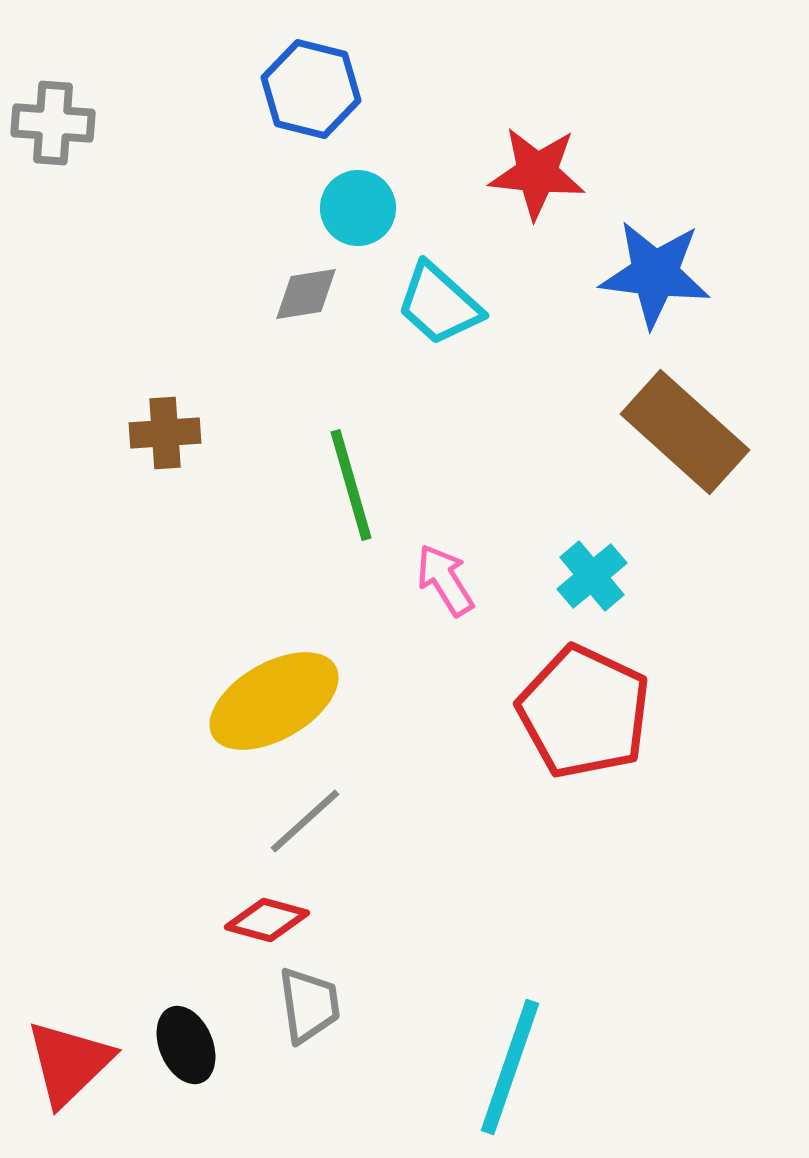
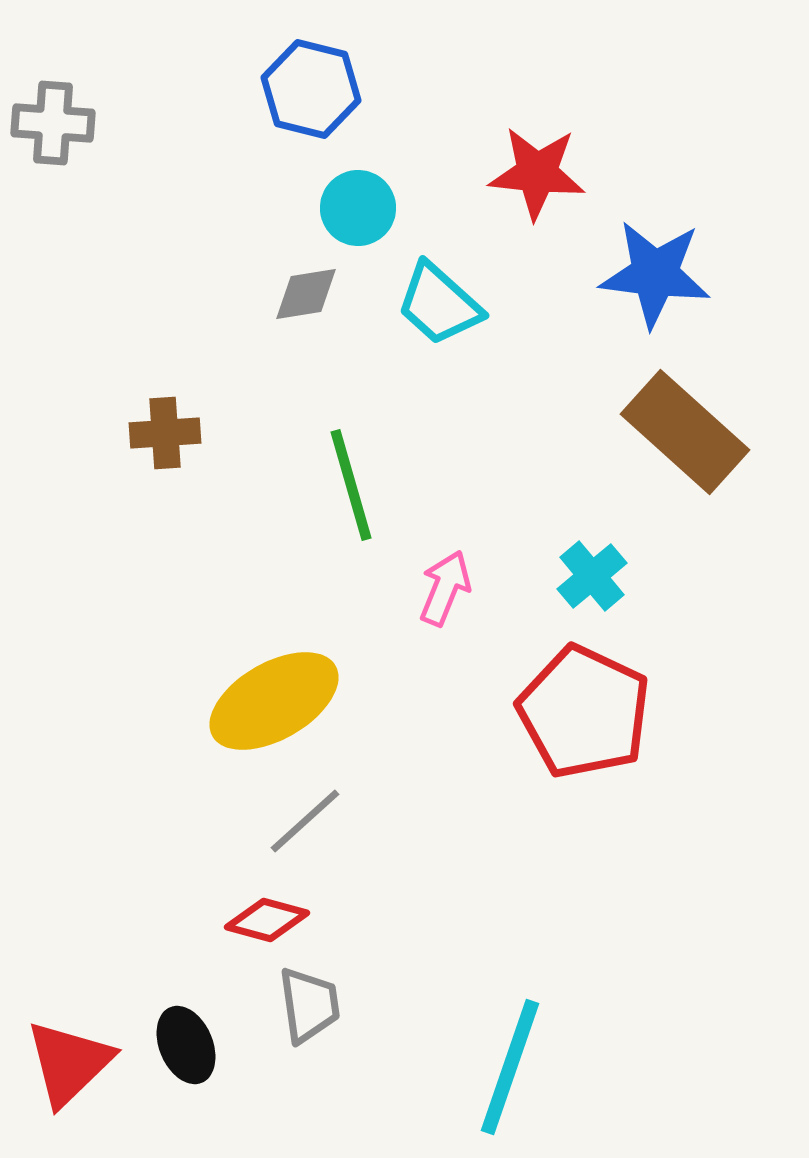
pink arrow: moved 8 px down; rotated 54 degrees clockwise
